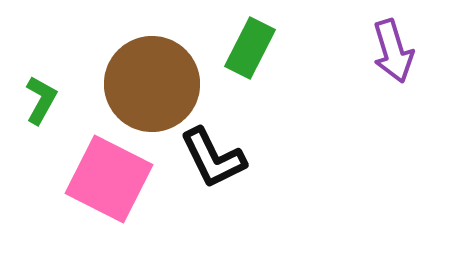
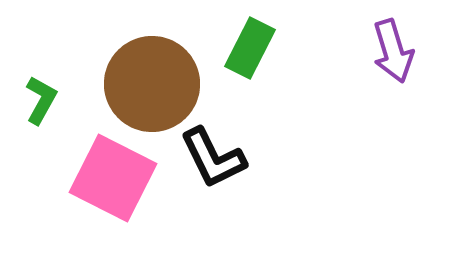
pink square: moved 4 px right, 1 px up
